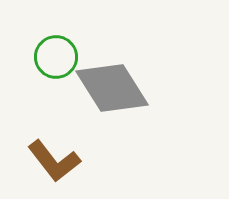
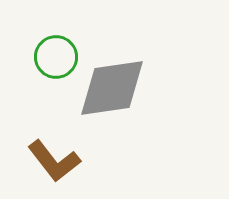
gray diamond: rotated 66 degrees counterclockwise
